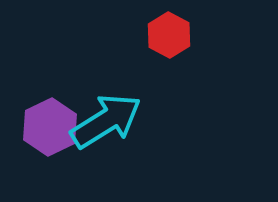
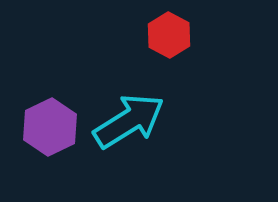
cyan arrow: moved 23 px right
